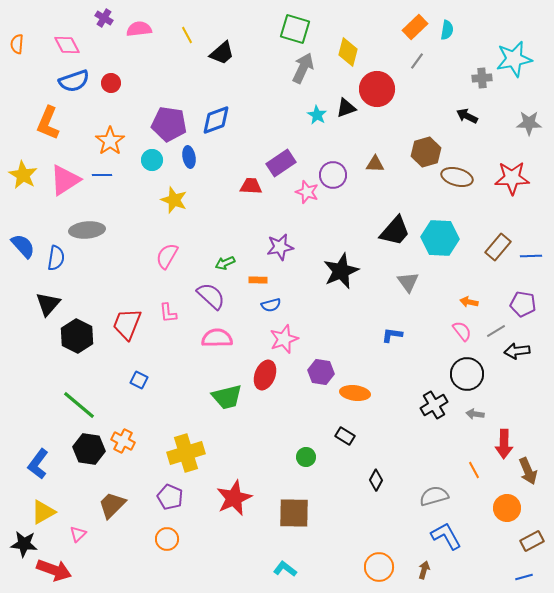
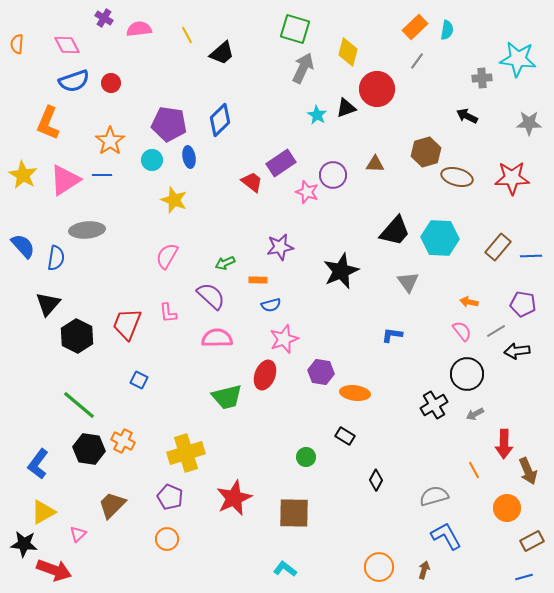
cyan star at (514, 59): moved 4 px right; rotated 18 degrees clockwise
blue diamond at (216, 120): moved 4 px right; rotated 24 degrees counterclockwise
red trapezoid at (251, 186): moved 1 px right, 4 px up; rotated 35 degrees clockwise
gray arrow at (475, 414): rotated 36 degrees counterclockwise
